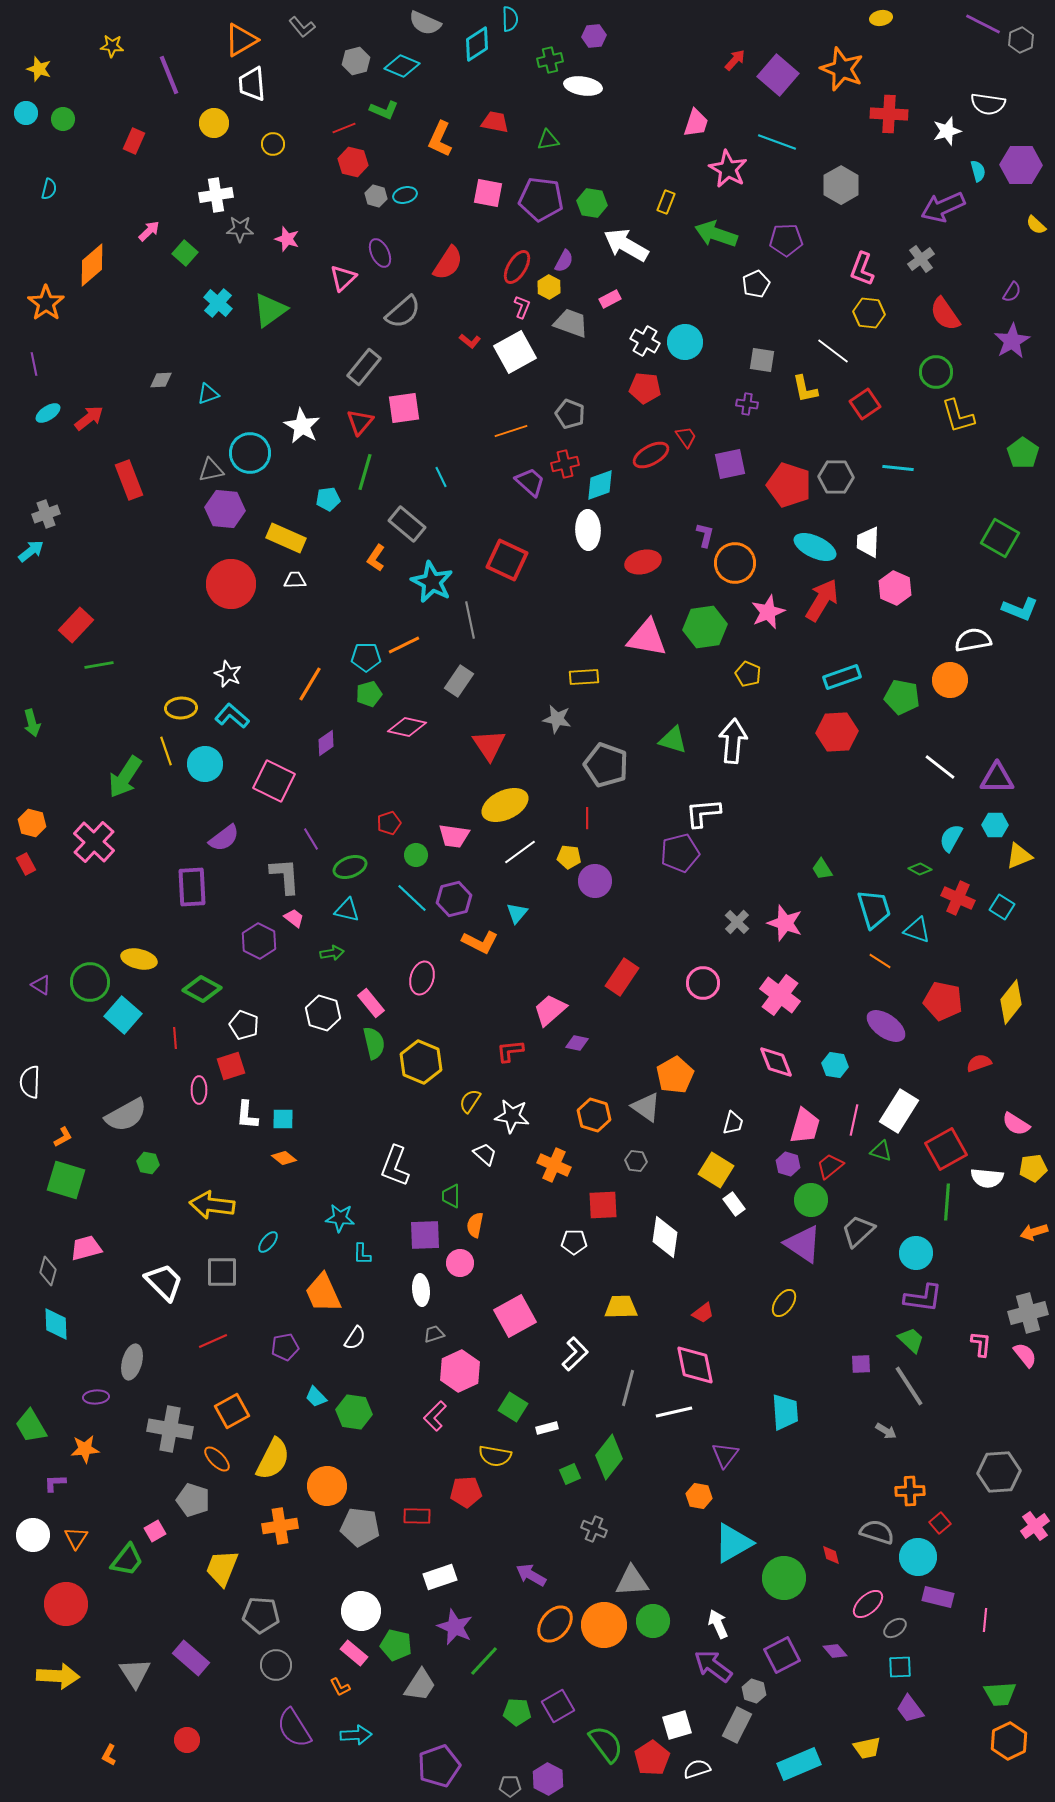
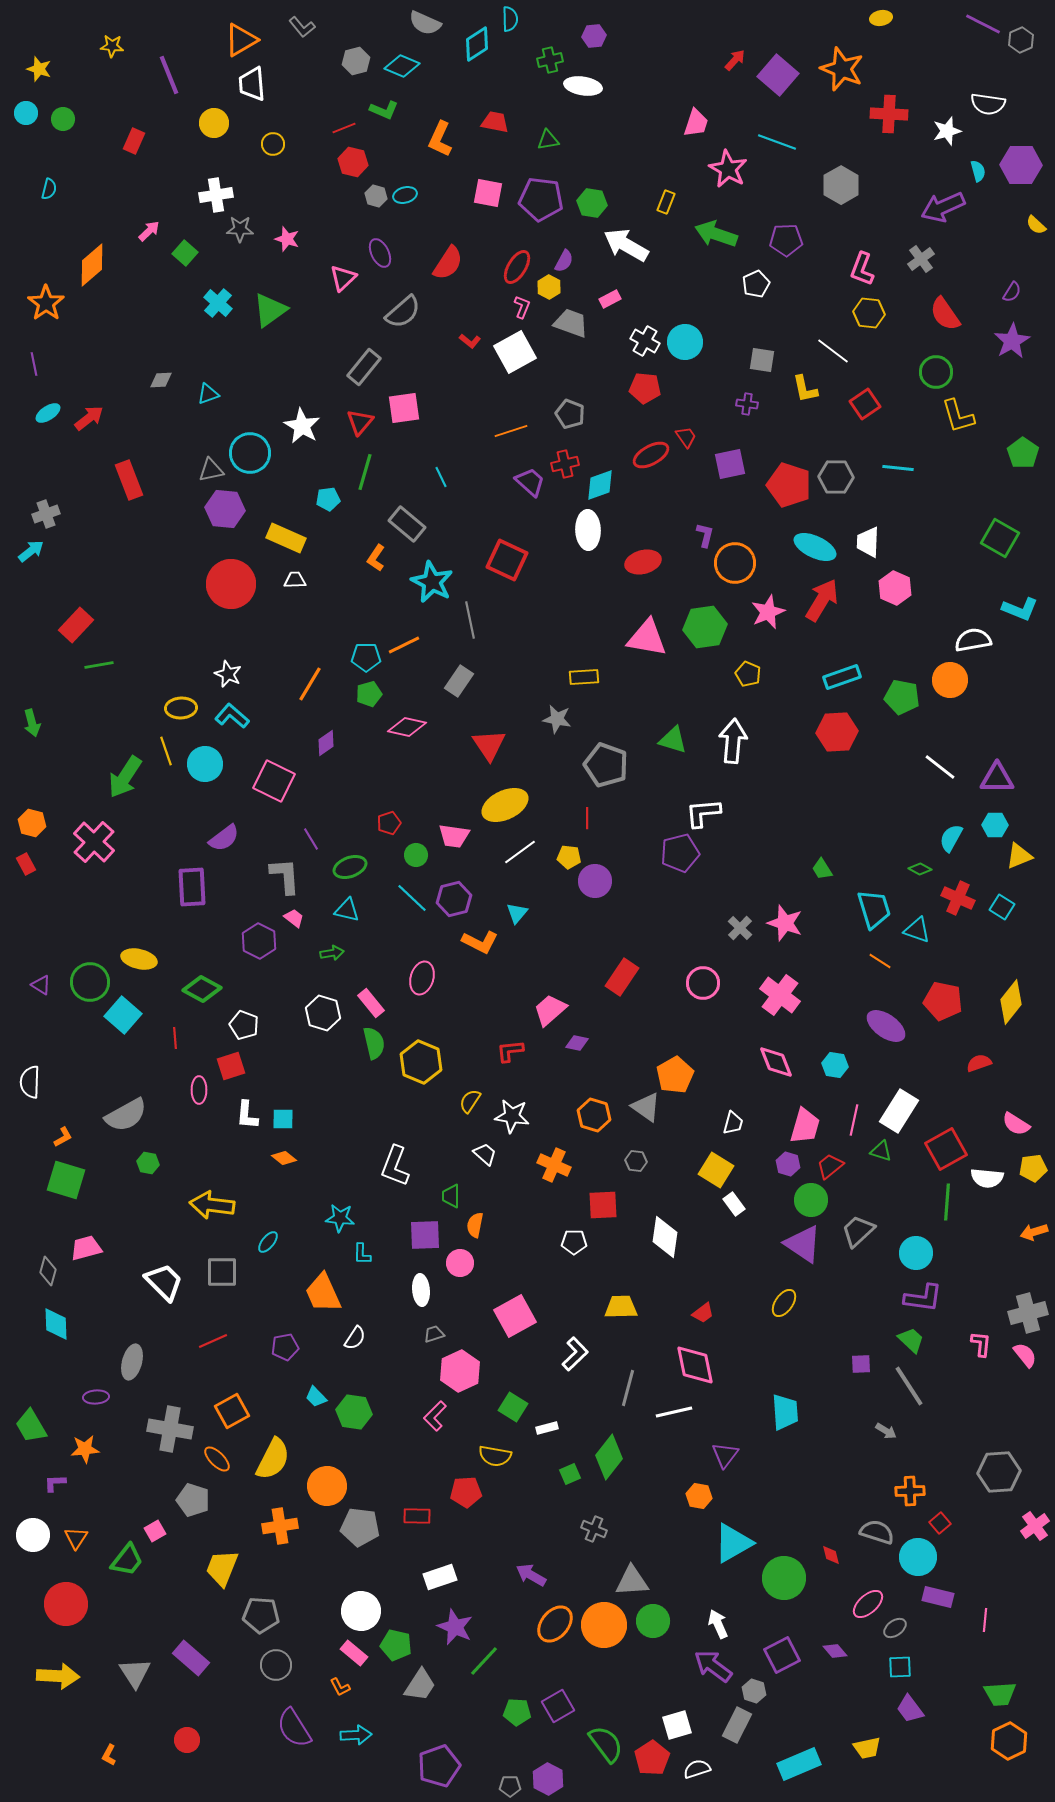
gray cross at (737, 922): moved 3 px right, 6 px down
